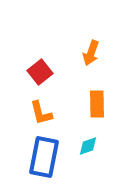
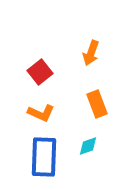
orange rectangle: rotated 20 degrees counterclockwise
orange L-shape: rotated 52 degrees counterclockwise
blue rectangle: rotated 9 degrees counterclockwise
